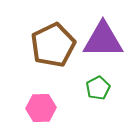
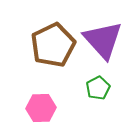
purple triangle: rotated 48 degrees clockwise
